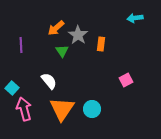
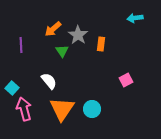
orange arrow: moved 3 px left, 1 px down
